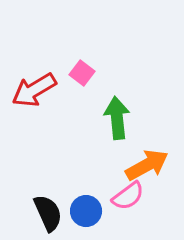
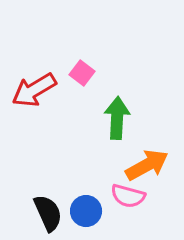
green arrow: rotated 9 degrees clockwise
pink semicircle: rotated 52 degrees clockwise
